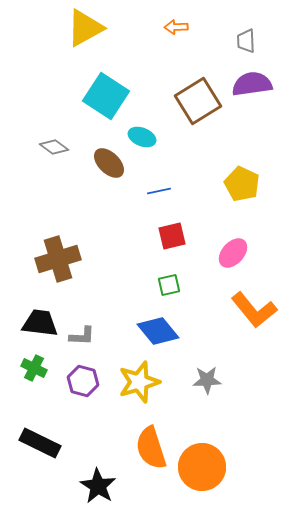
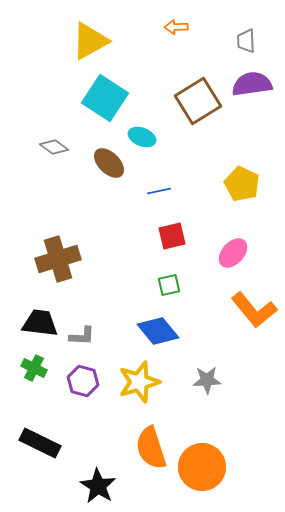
yellow triangle: moved 5 px right, 13 px down
cyan square: moved 1 px left, 2 px down
